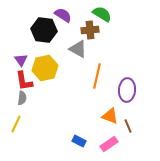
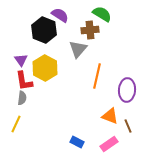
purple semicircle: moved 3 px left
black hexagon: rotated 15 degrees clockwise
gray triangle: rotated 42 degrees clockwise
yellow hexagon: rotated 20 degrees counterclockwise
blue rectangle: moved 2 px left, 1 px down
